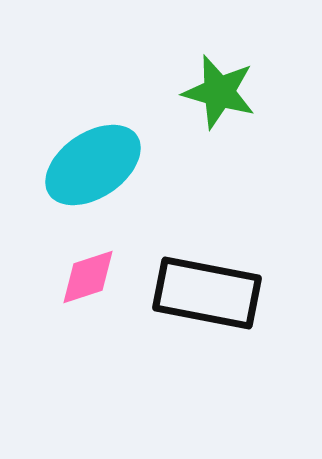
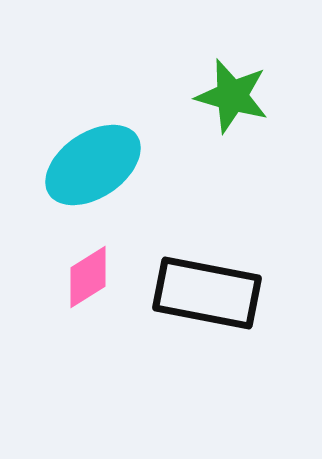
green star: moved 13 px right, 4 px down
pink diamond: rotated 14 degrees counterclockwise
